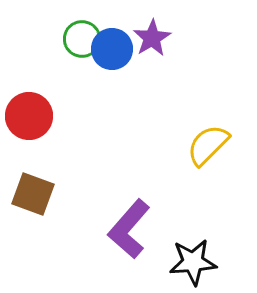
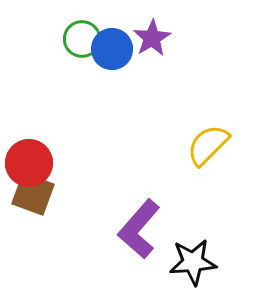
red circle: moved 47 px down
purple L-shape: moved 10 px right
